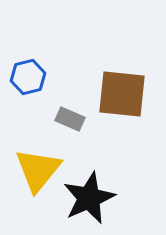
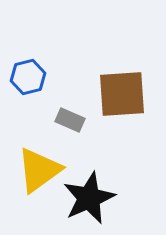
brown square: rotated 10 degrees counterclockwise
gray rectangle: moved 1 px down
yellow triangle: moved 1 px right; rotated 15 degrees clockwise
